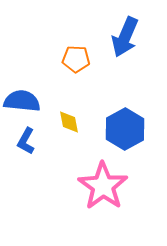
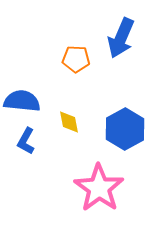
blue arrow: moved 4 px left, 1 px down
pink star: moved 4 px left, 2 px down
